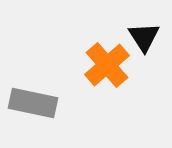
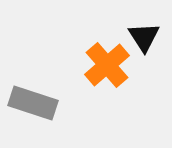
gray rectangle: rotated 6 degrees clockwise
